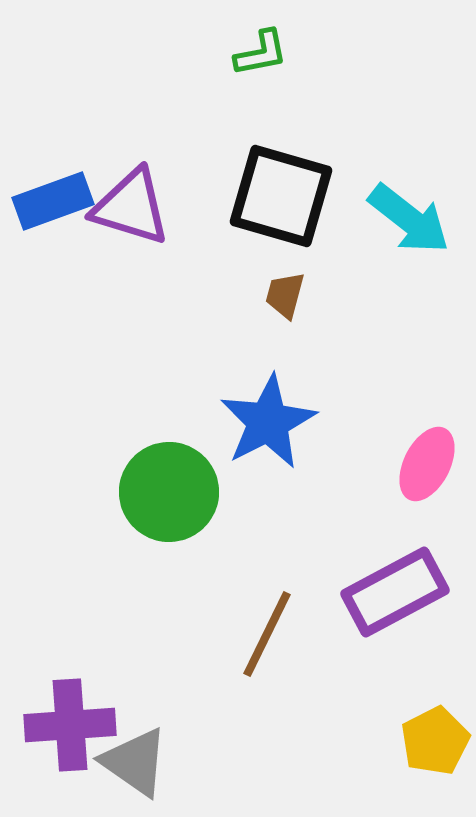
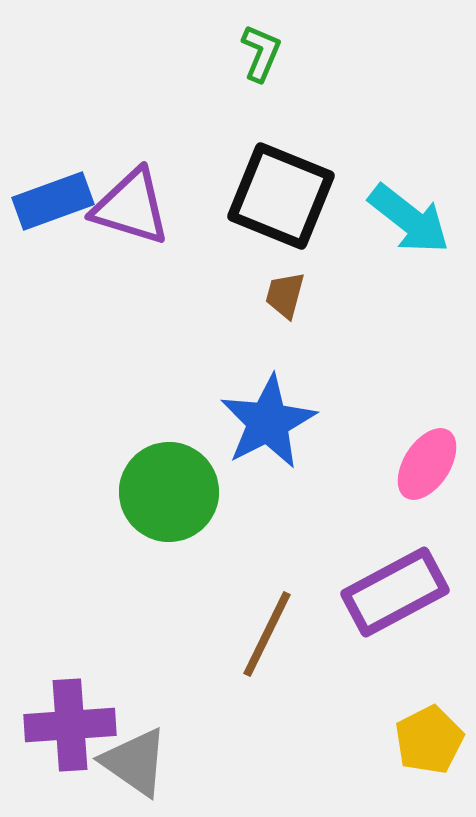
green L-shape: rotated 56 degrees counterclockwise
black square: rotated 6 degrees clockwise
pink ellipse: rotated 6 degrees clockwise
yellow pentagon: moved 6 px left, 1 px up
